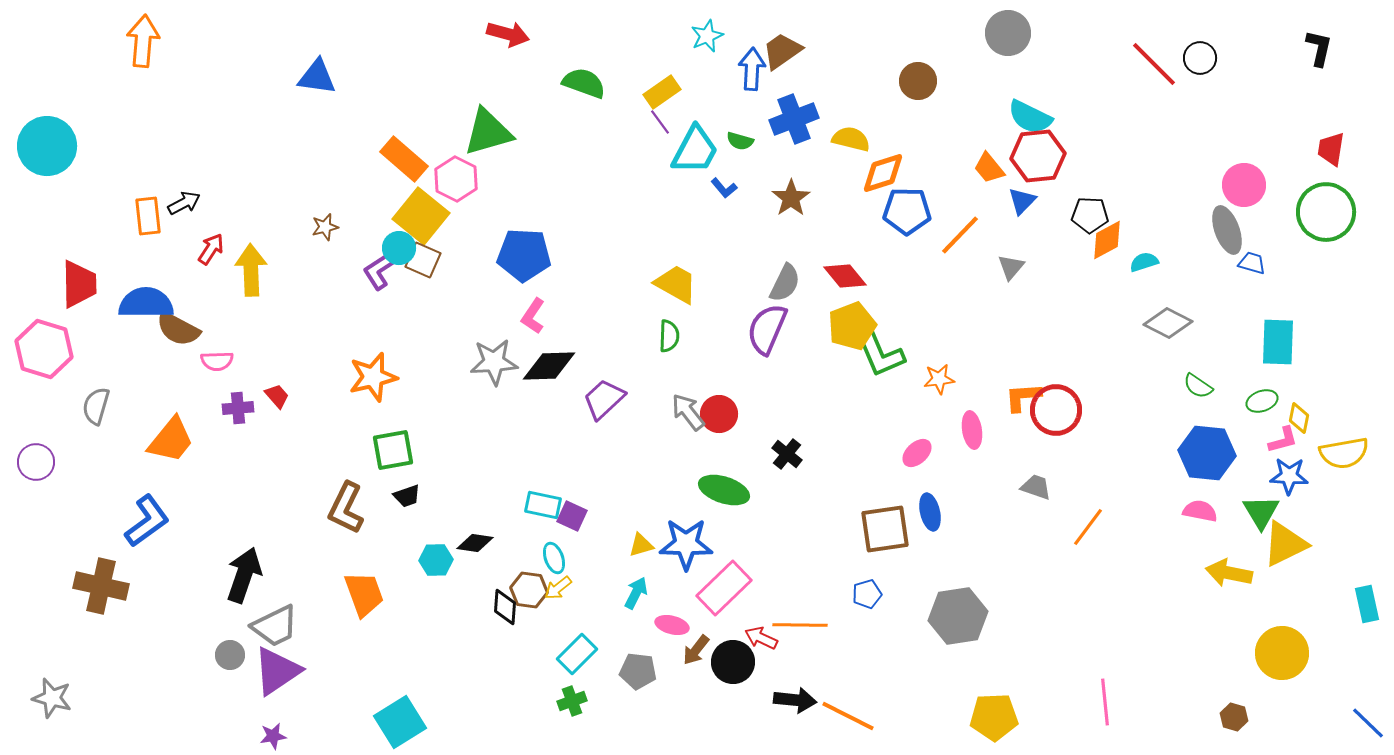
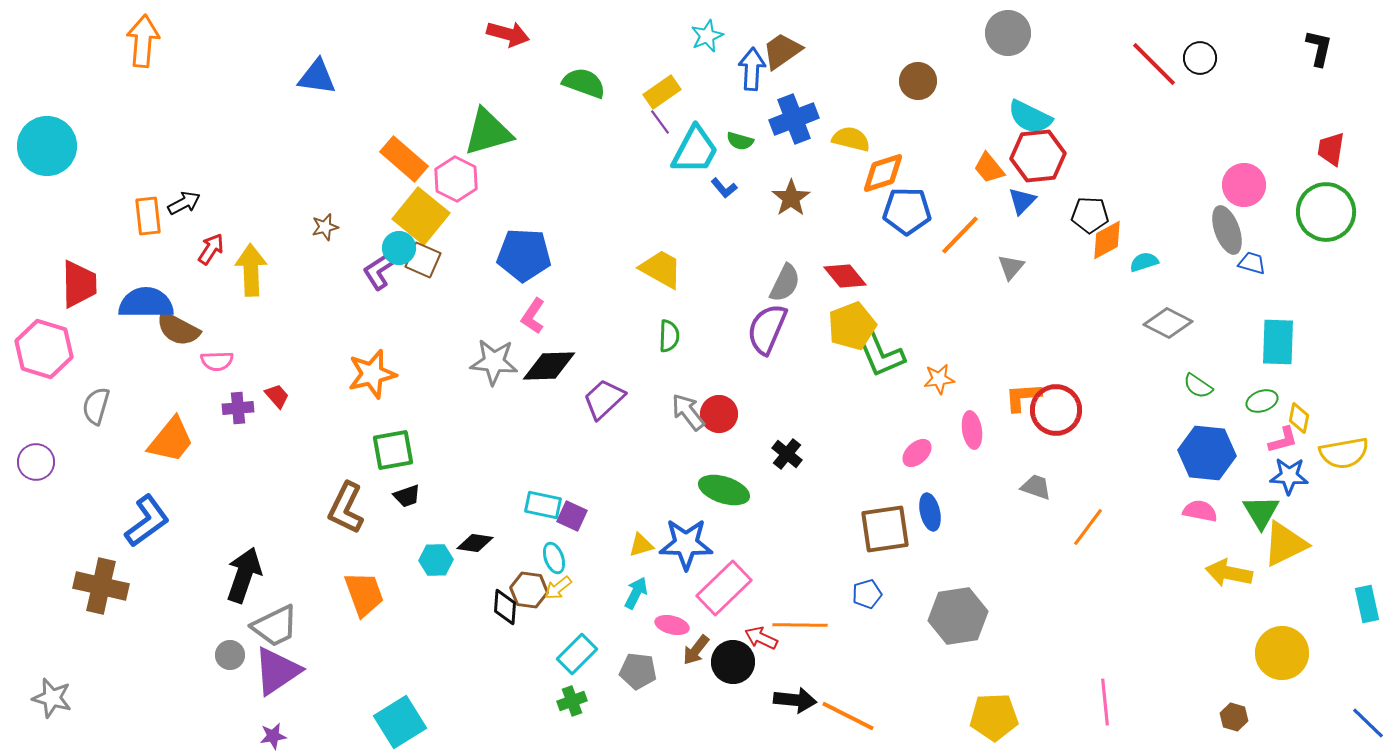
yellow trapezoid at (676, 284): moved 15 px left, 15 px up
gray star at (494, 362): rotated 9 degrees clockwise
orange star at (373, 377): moved 1 px left, 3 px up
